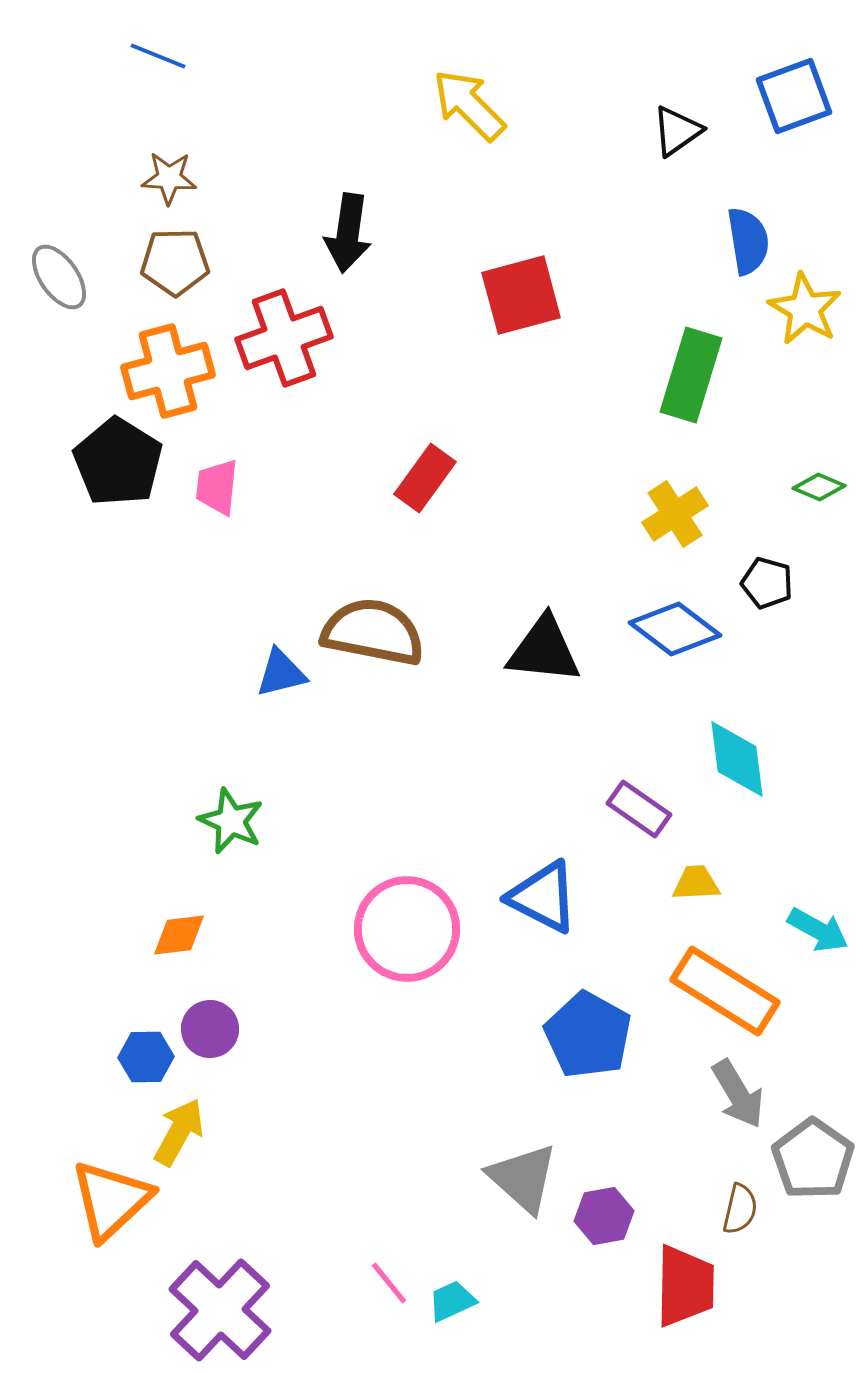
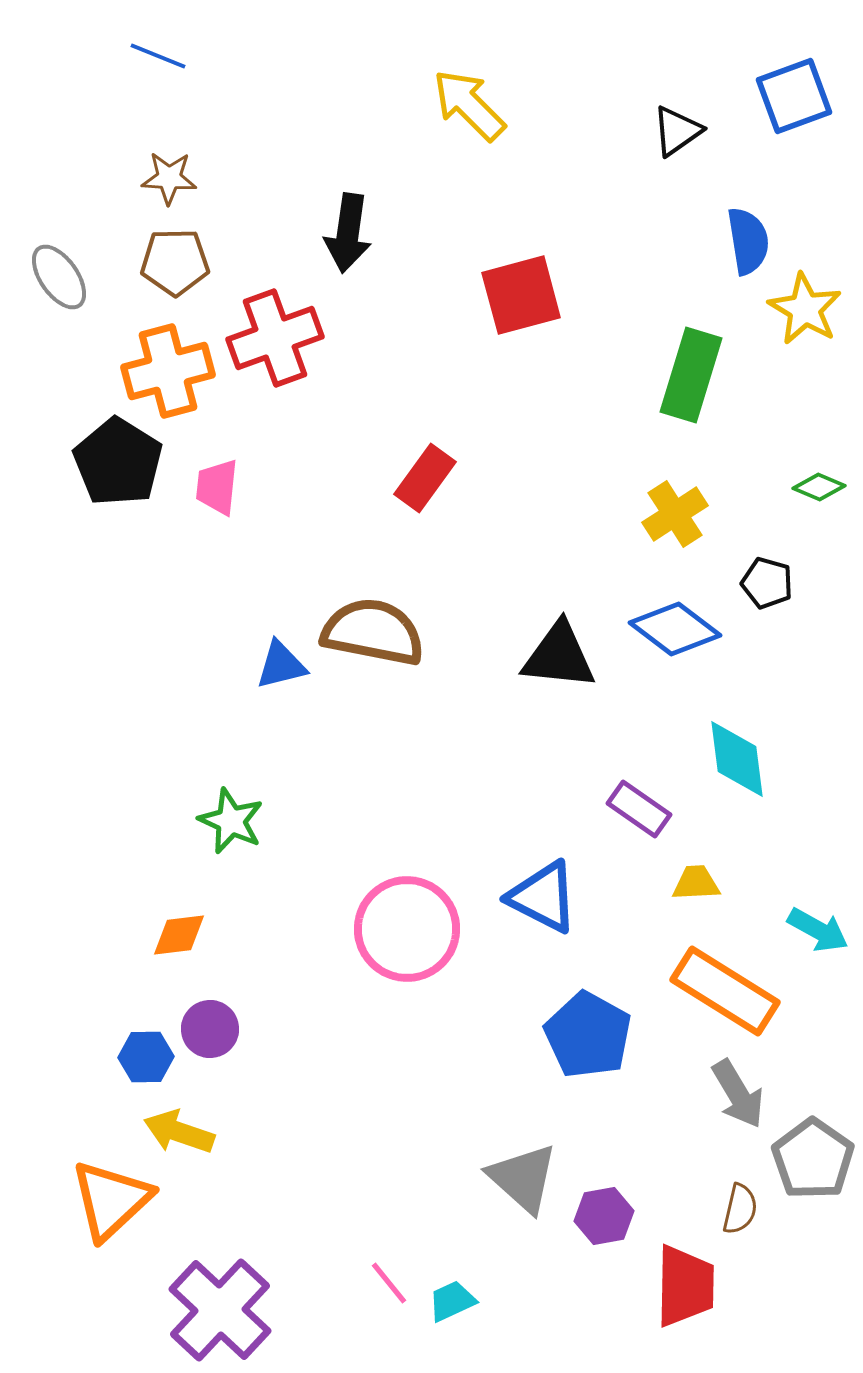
red cross at (284, 338): moved 9 px left
black triangle at (544, 650): moved 15 px right, 6 px down
blue triangle at (281, 673): moved 8 px up
yellow arrow at (179, 1132): rotated 100 degrees counterclockwise
